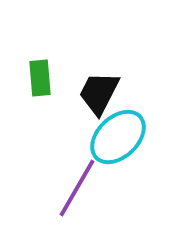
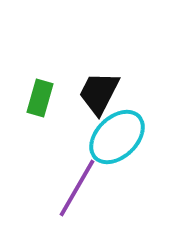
green rectangle: moved 20 px down; rotated 21 degrees clockwise
cyan ellipse: moved 1 px left
